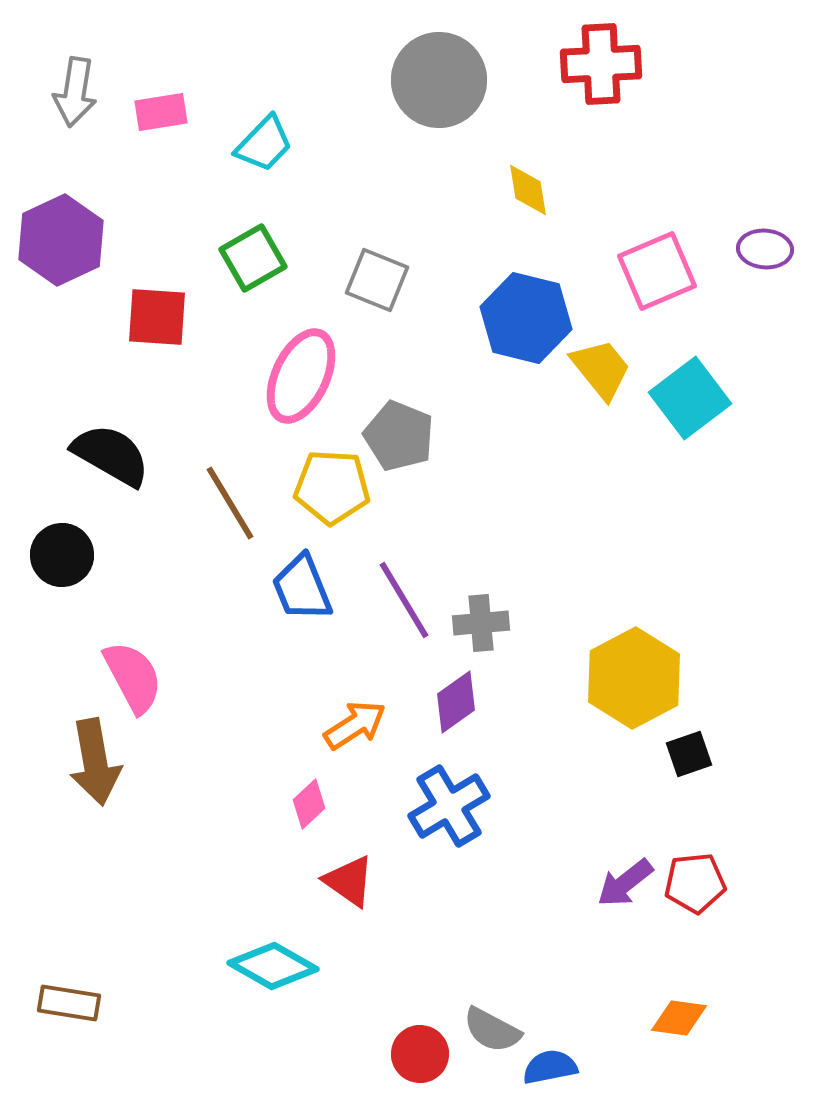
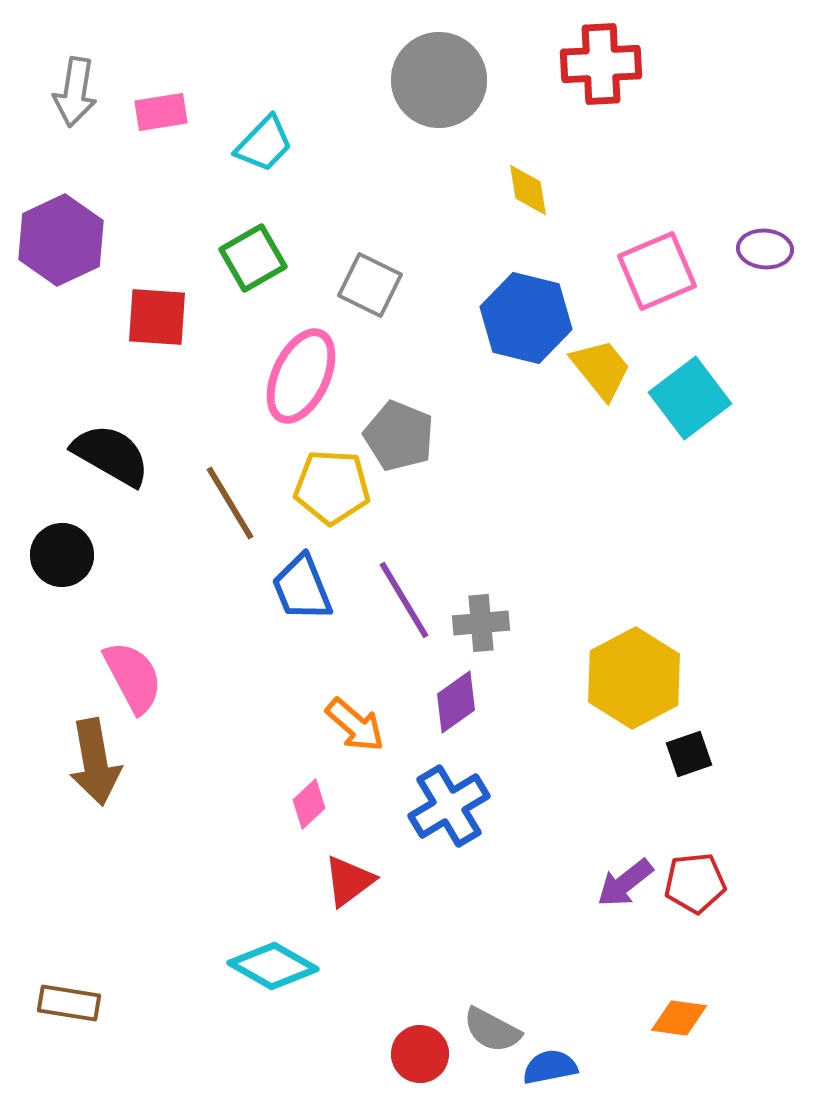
gray square at (377, 280): moved 7 px left, 5 px down; rotated 4 degrees clockwise
orange arrow at (355, 725): rotated 74 degrees clockwise
red triangle at (349, 881): rotated 48 degrees clockwise
